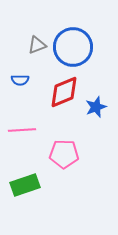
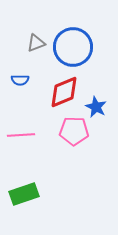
gray triangle: moved 1 px left, 2 px up
blue star: rotated 25 degrees counterclockwise
pink line: moved 1 px left, 5 px down
pink pentagon: moved 10 px right, 23 px up
green rectangle: moved 1 px left, 9 px down
